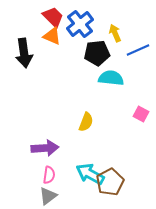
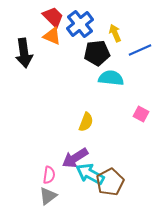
blue line: moved 2 px right
purple arrow: moved 30 px right, 10 px down; rotated 152 degrees clockwise
